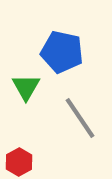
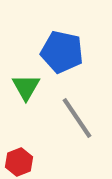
gray line: moved 3 px left
red hexagon: rotated 8 degrees clockwise
